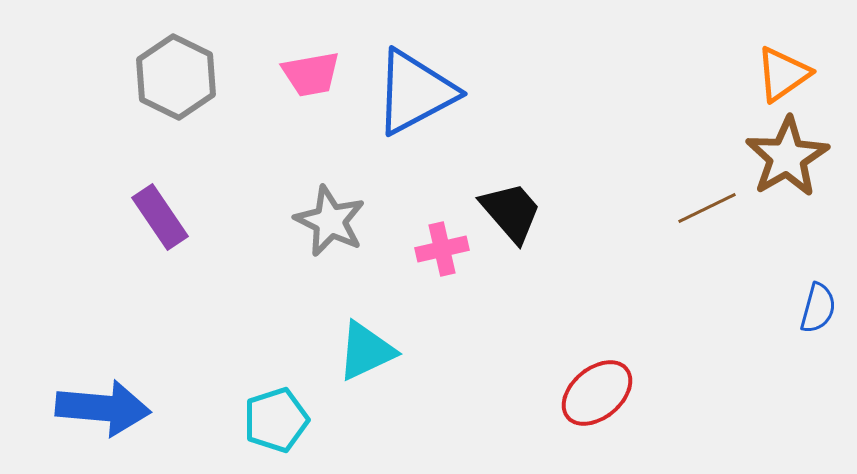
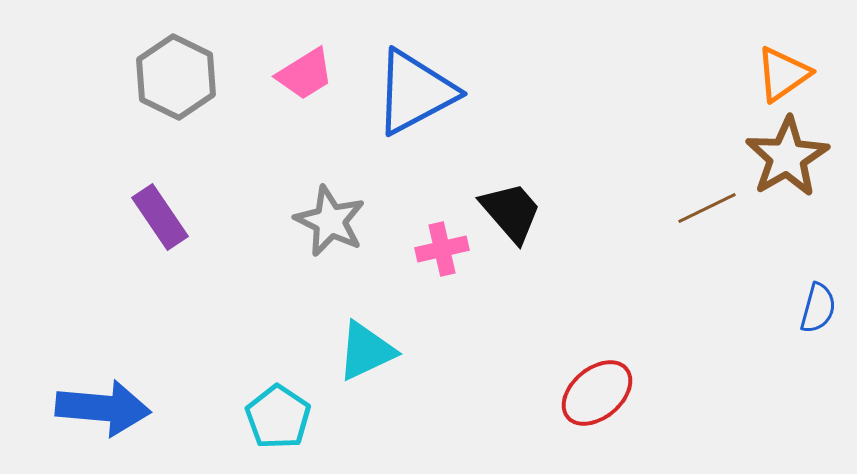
pink trapezoid: moved 6 px left; rotated 22 degrees counterclockwise
cyan pentagon: moved 2 px right, 3 px up; rotated 20 degrees counterclockwise
